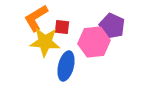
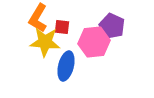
orange L-shape: moved 2 px right; rotated 28 degrees counterclockwise
